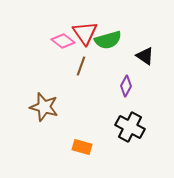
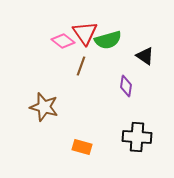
purple diamond: rotated 20 degrees counterclockwise
black cross: moved 7 px right, 10 px down; rotated 24 degrees counterclockwise
